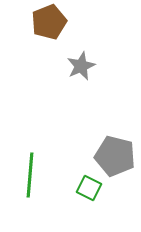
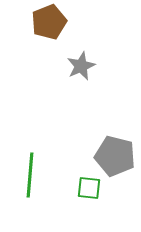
green square: rotated 20 degrees counterclockwise
